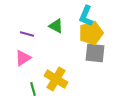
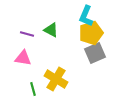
green triangle: moved 5 px left, 4 px down
gray square: rotated 30 degrees counterclockwise
pink triangle: rotated 42 degrees clockwise
